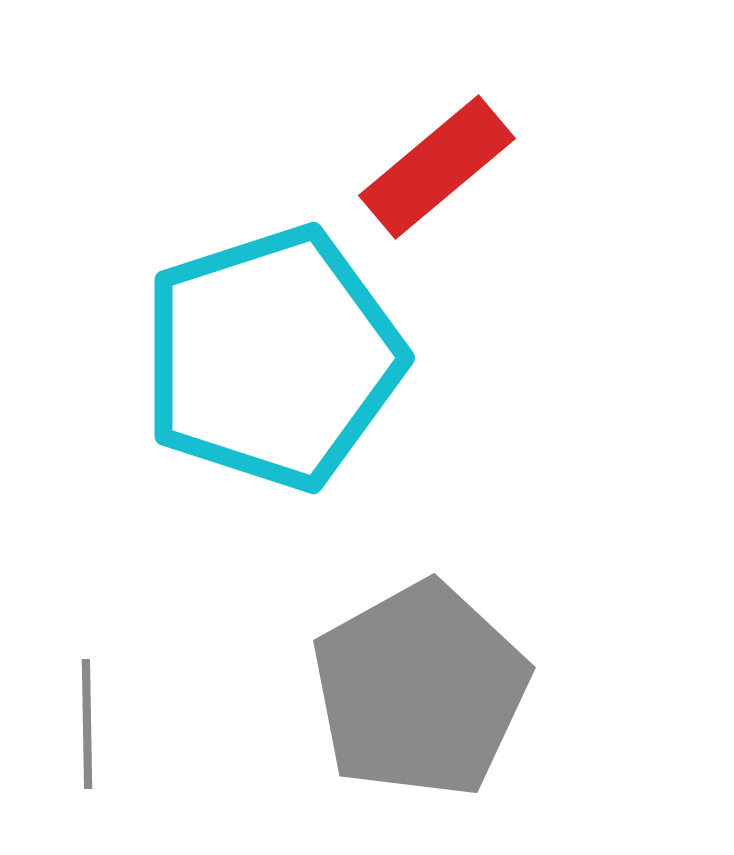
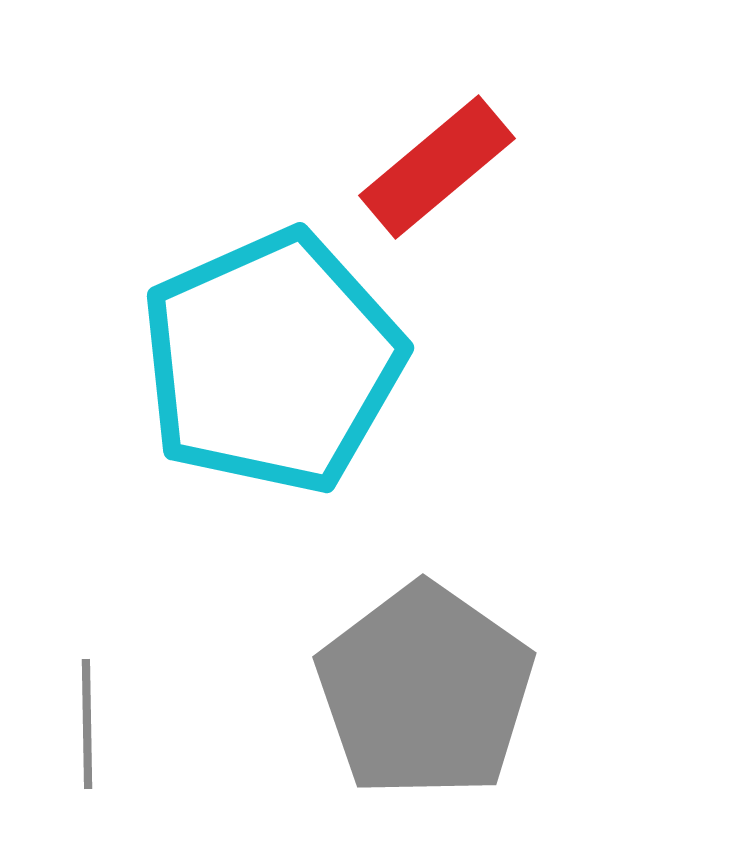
cyan pentagon: moved 4 px down; rotated 6 degrees counterclockwise
gray pentagon: moved 5 px right, 1 px down; rotated 8 degrees counterclockwise
